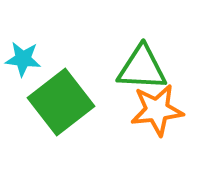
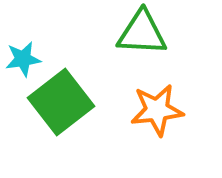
cyan star: rotated 15 degrees counterclockwise
green triangle: moved 35 px up
